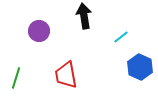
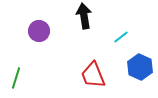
red trapezoid: moved 27 px right; rotated 12 degrees counterclockwise
